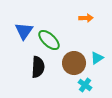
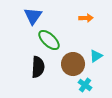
blue triangle: moved 9 px right, 15 px up
cyan triangle: moved 1 px left, 2 px up
brown circle: moved 1 px left, 1 px down
